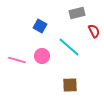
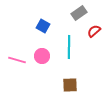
gray rectangle: moved 2 px right; rotated 21 degrees counterclockwise
blue square: moved 3 px right
red semicircle: rotated 104 degrees counterclockwise
cyan line: rotated 50 degrees clockwise
